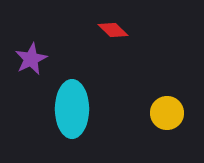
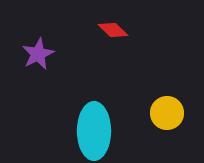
purple star: moved 7 px right, 5 px up
cyan ellipse: moved 22 px right, 22 px down
